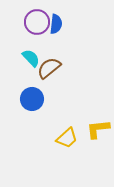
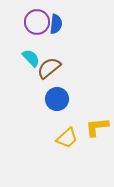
blue circle: moved 25 px right
yellow L-shape: moved 1 px left, 2 px up
